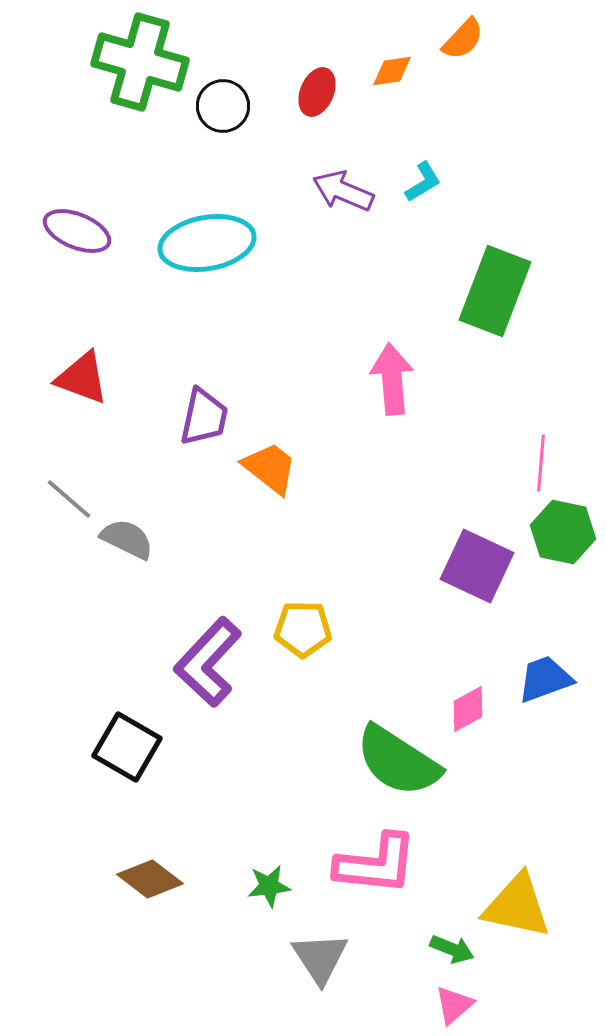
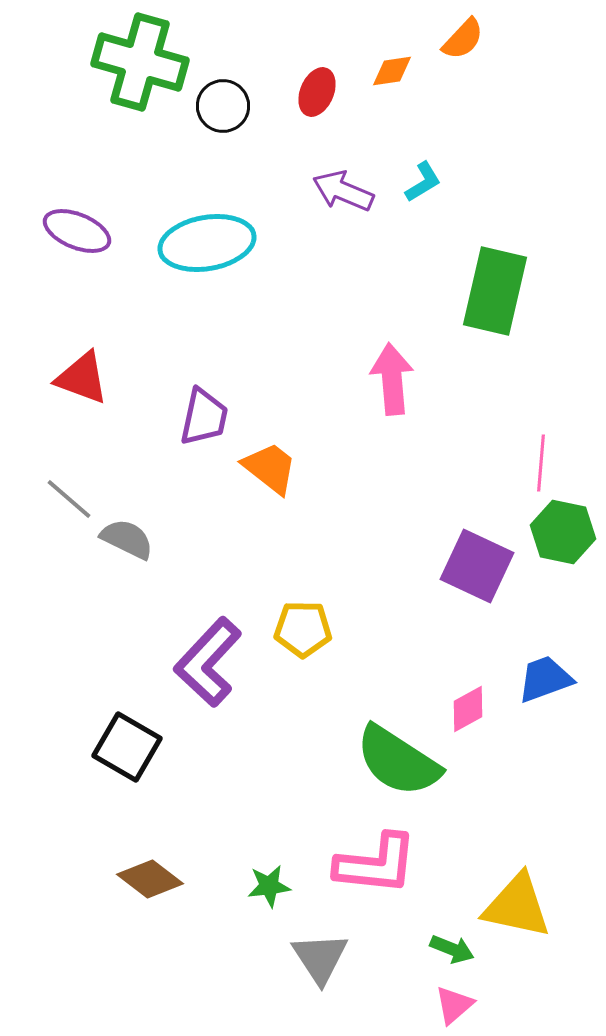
green rectangle: rotated 8 degrees counterclockwise
